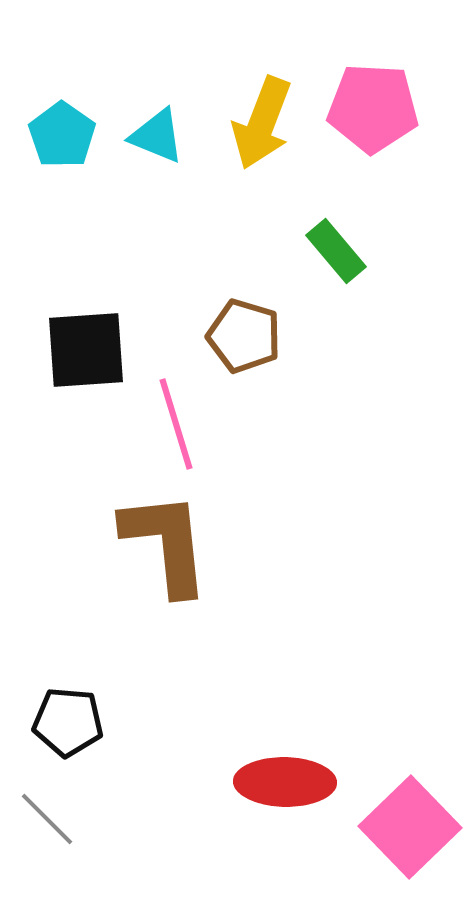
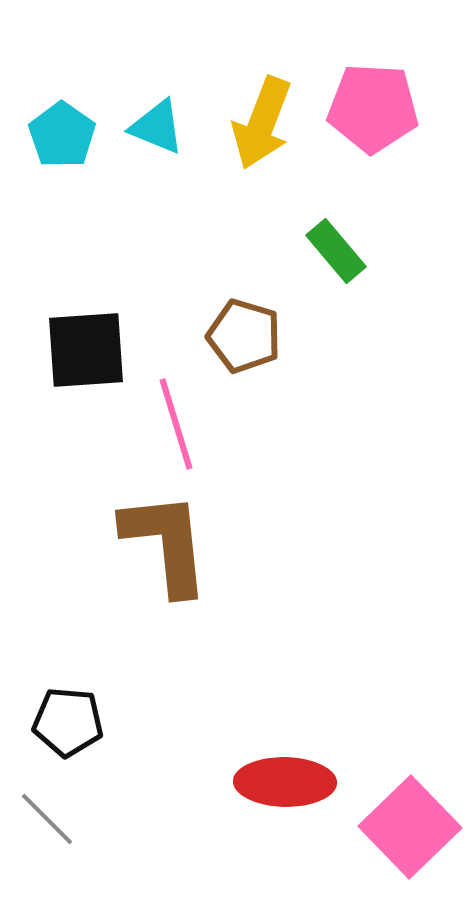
cyan triangle: moved 9 px up
